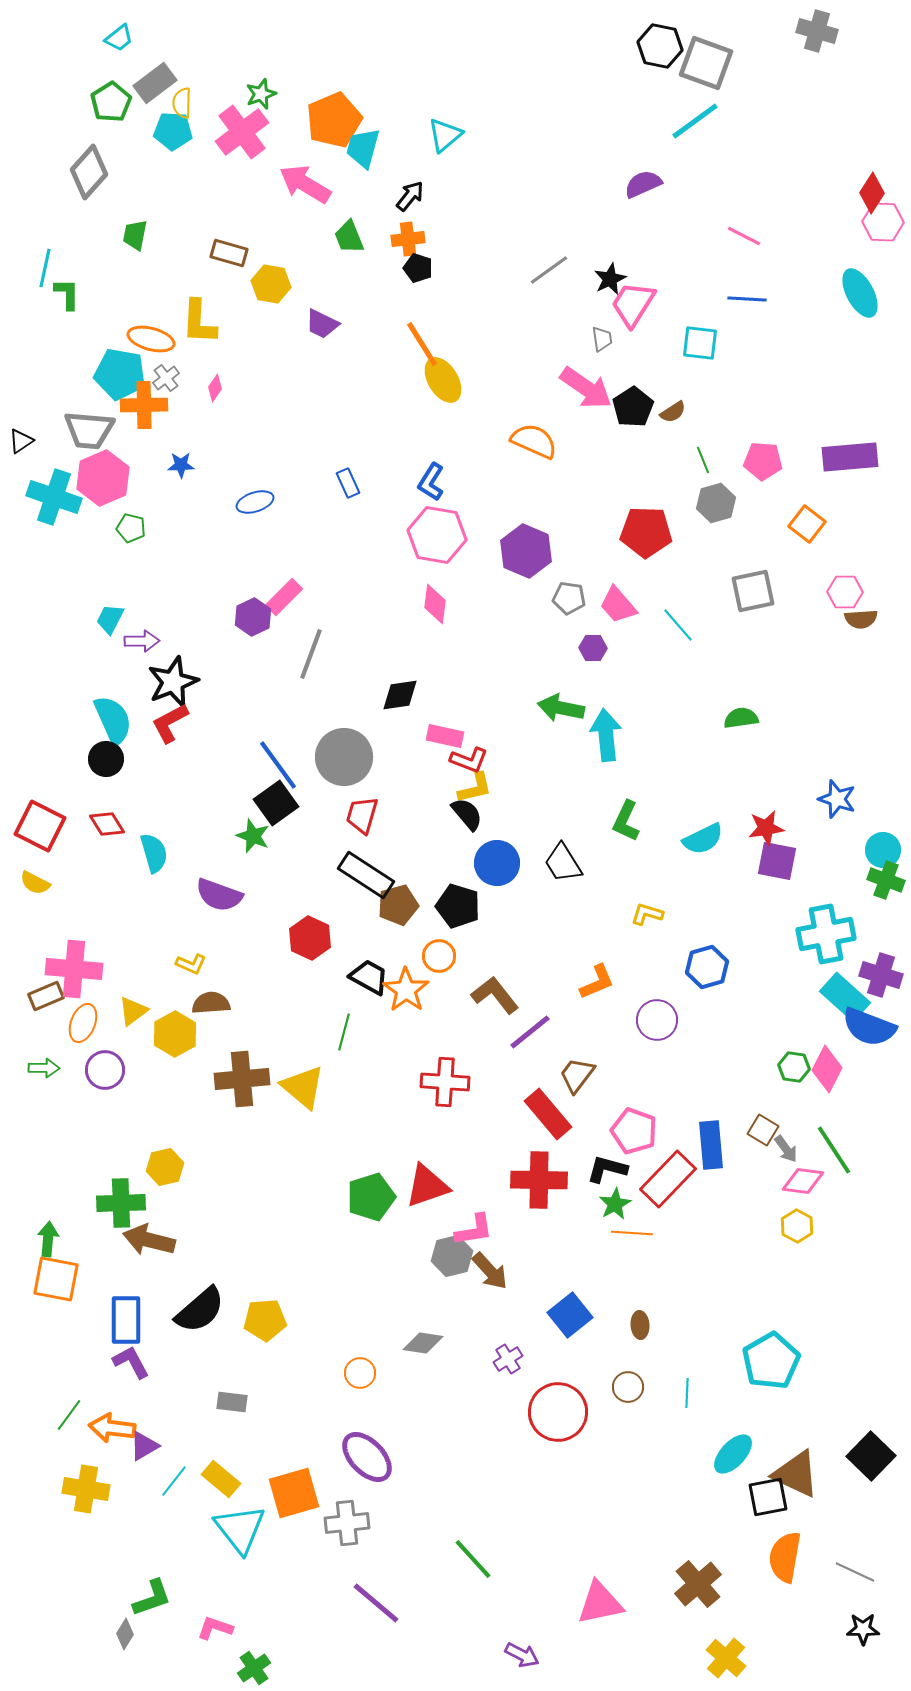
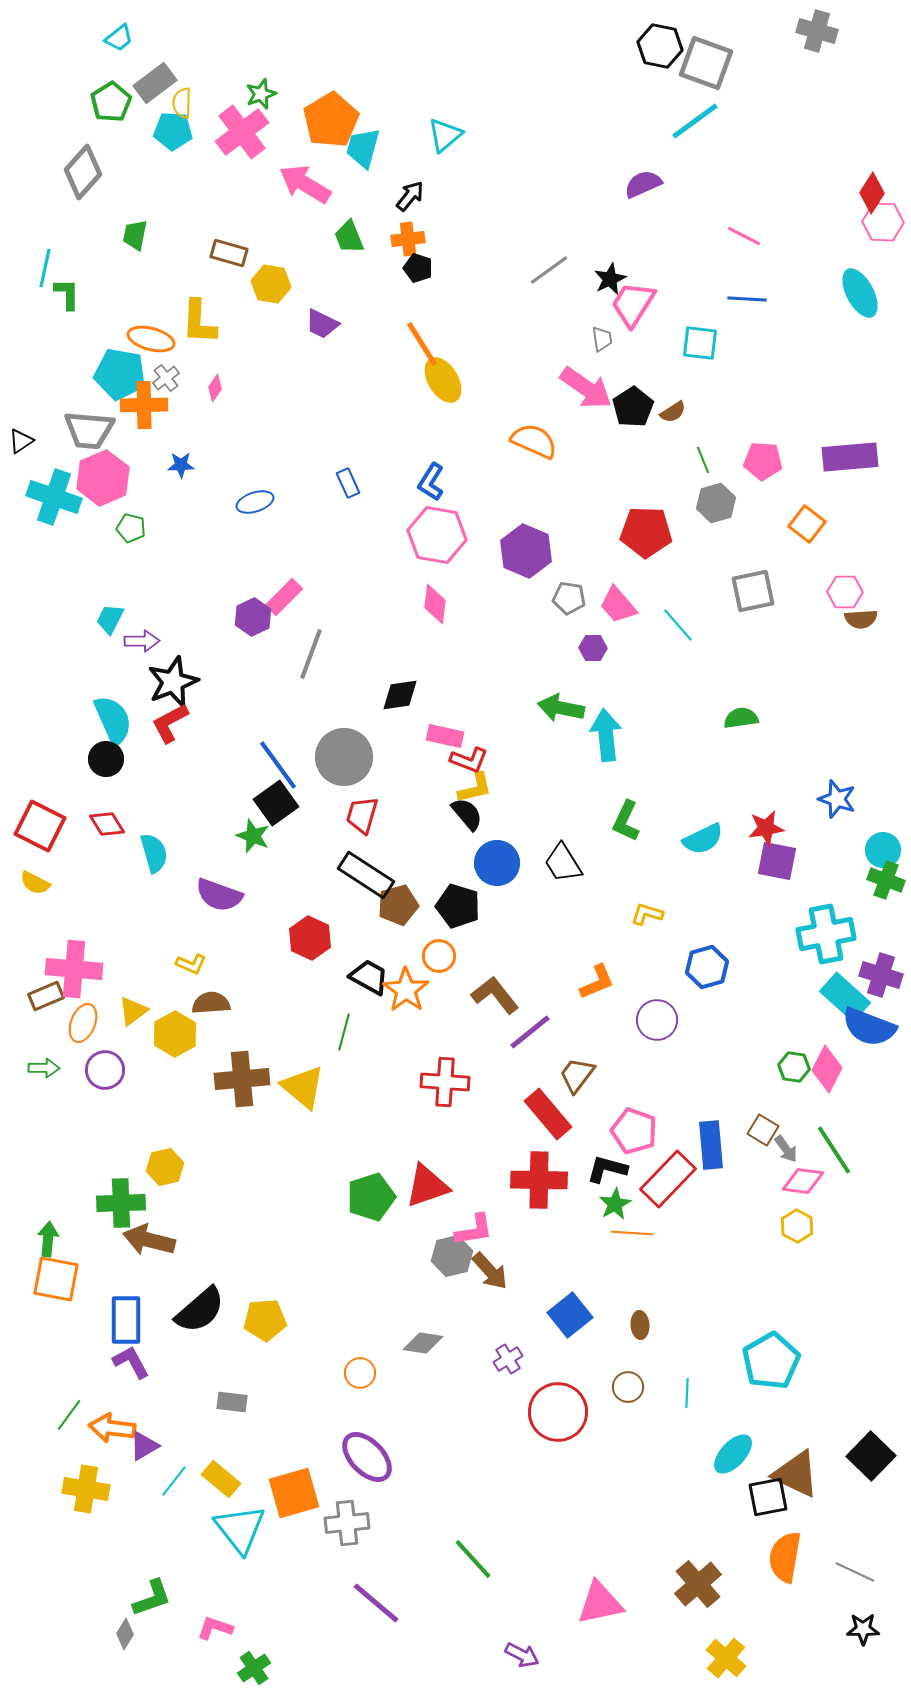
orange pentagon at (334, 120): moved 3 px left; rotated 8 degrees counterclockwise
gray diamond at (89, 172): moved 6 px left
